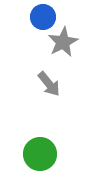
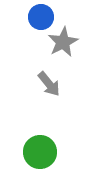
blue circle: moved 2 px left
green circle: moved 2 px up
